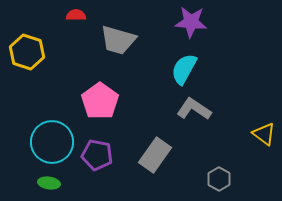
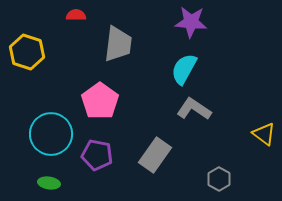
gray trapezoid: moved 4 px down; rotated 99 degrees counterclockwise
cyan circle: moved 1 px left, 8 px up
